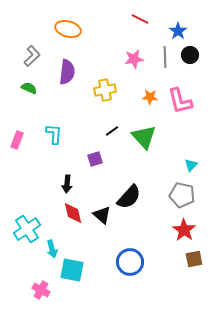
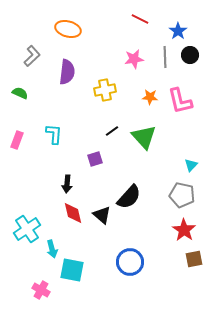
green semicircle: moved 9 px left, 5 px down
